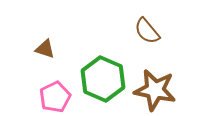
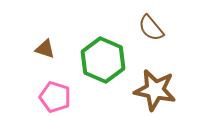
brown semicircle: moved 4 px right, 3 px up
green hexagon: moved 19 px up
pink pentagon: rotated 28 degrees counterclockwise
